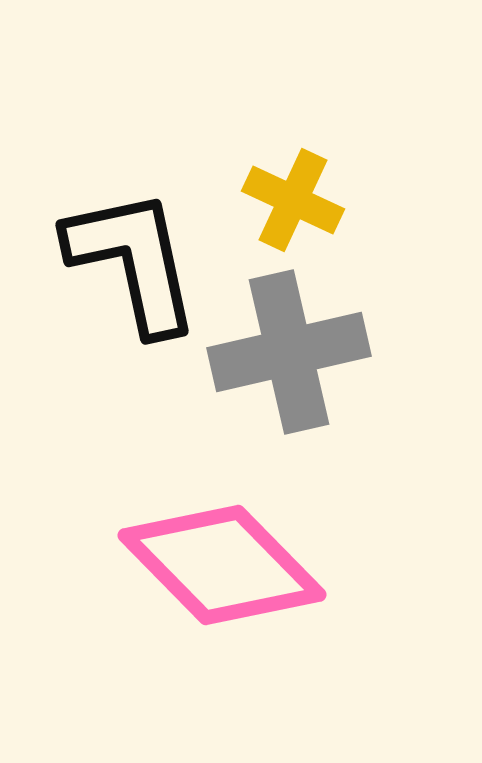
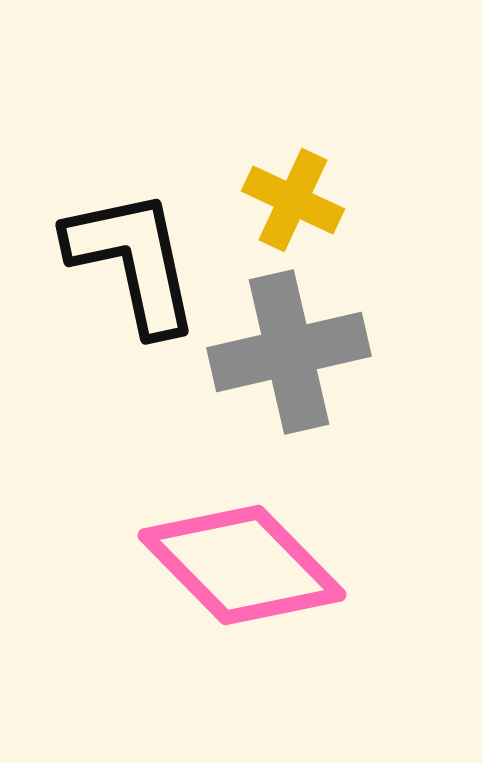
pink diamond: moved 20 px right
